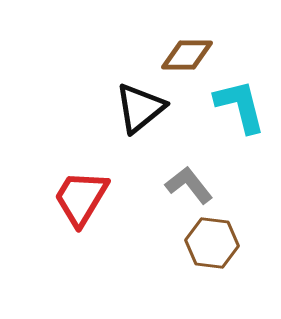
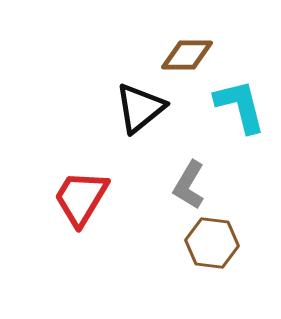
gray L-shape: rotated 111 degrees counterclockwise
